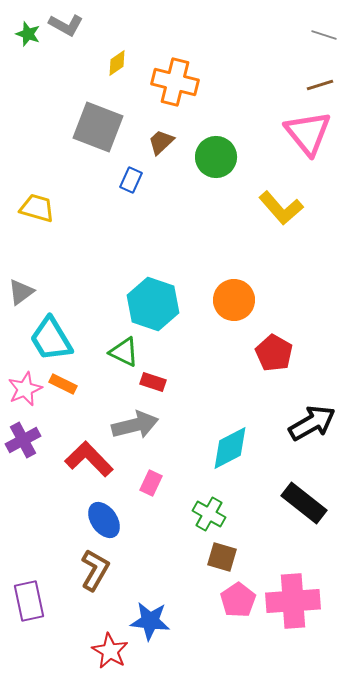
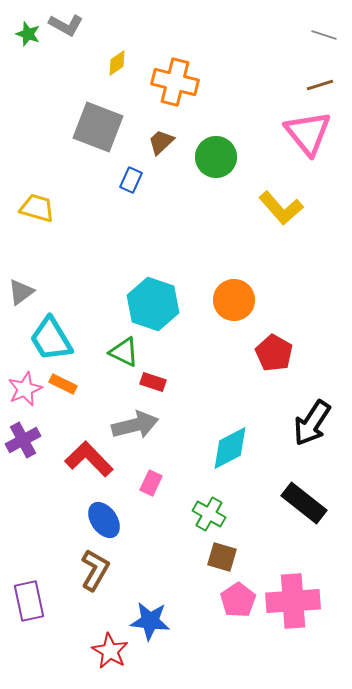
black arrow: rotated 153 degrees clockwise
